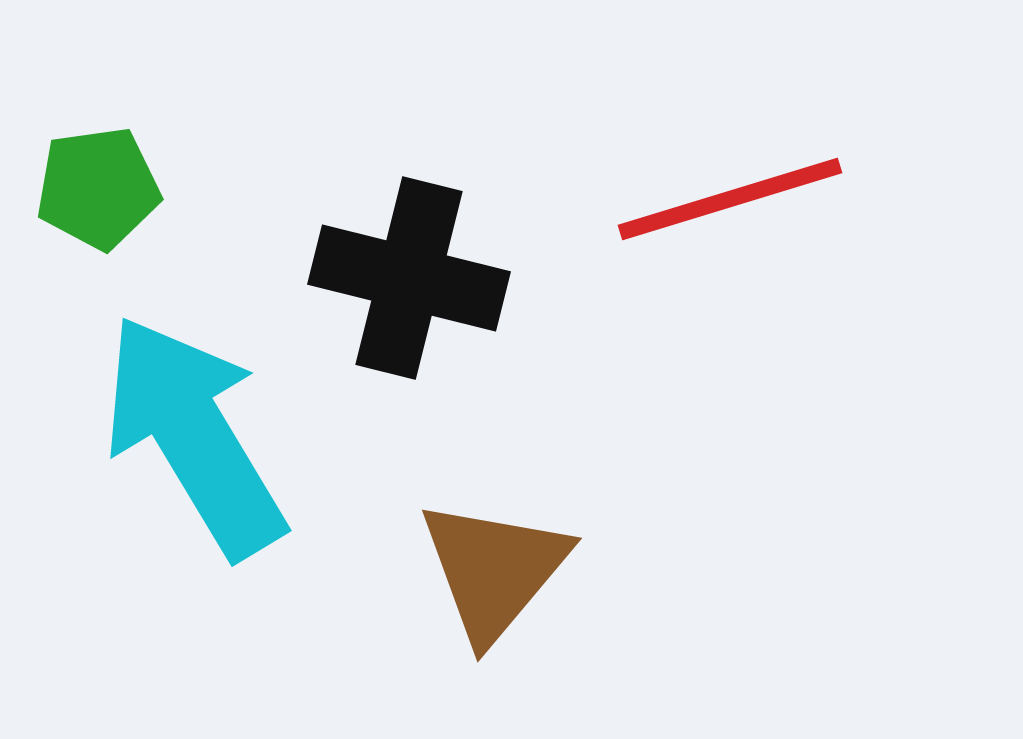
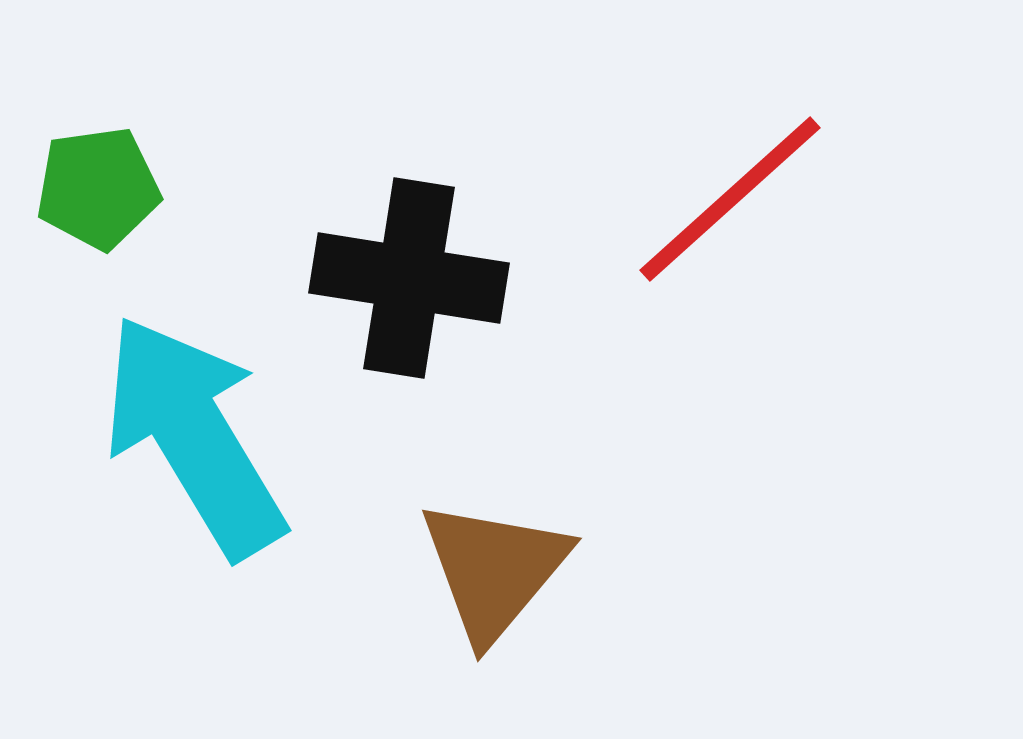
red line: rotated 25 degrees counterclockwise
black cross: rotated 5 degrees counterclockwise
